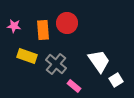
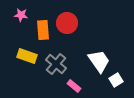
pink star: moved 7 px right, 11 px up
